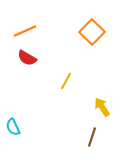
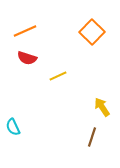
red semicircle: rotated 12 degrees counterclockwise
yellow line: moved 8 px left, 5 px up; rotated 36 degrees clockwise
